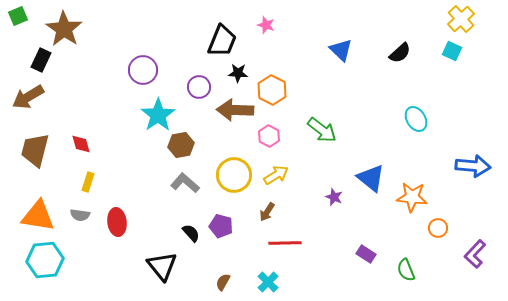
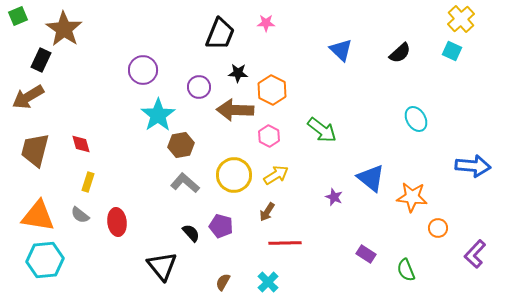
pink star at (266, 25): moved 2 px up; rotated 18 degrees counterclockwise
black trapezoid at (222, 41): moved 2 px left, 7 px up
gray semicircle at (80, 215): rotated 30 degrees clockwise
